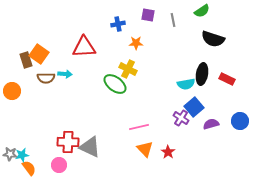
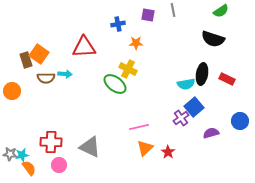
green semicircle: moved 19 px right
gray line: moved 10 px up
purple cross: rotated 21 degrees clockwise
purple semicircle: moved 9 px down
red cross: moved 17 px left
orange triangle: moved 1 px up; rotated 30 degrees clockwise
